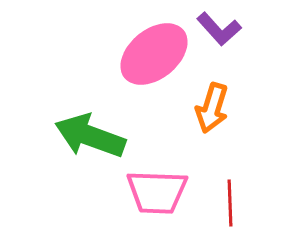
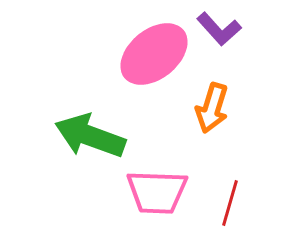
red line: rotated 18 degrees clockwise
